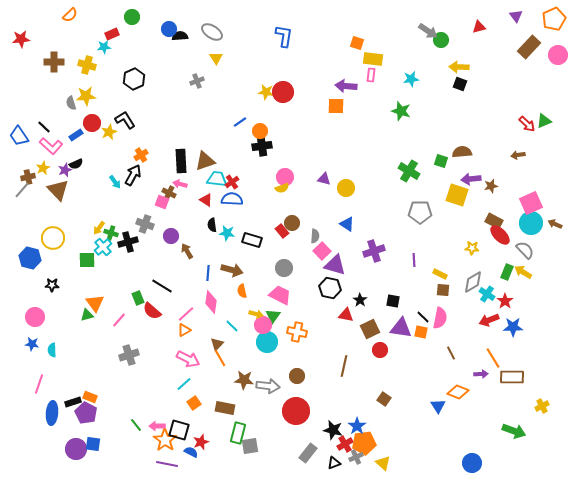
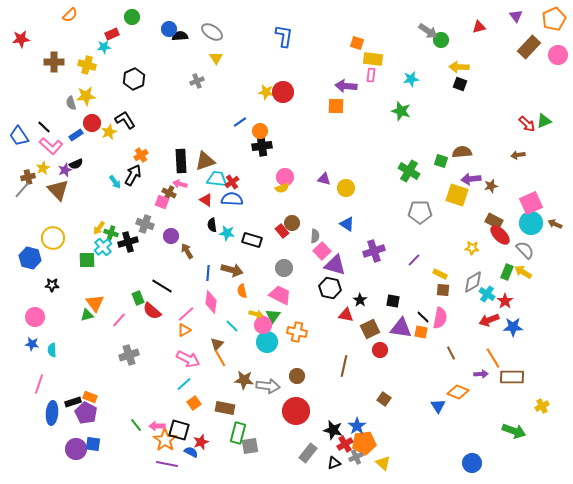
purple line at (414, 260): rotated 48 degrees clockwise
